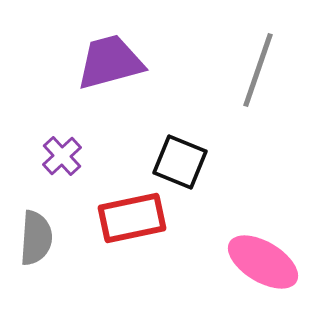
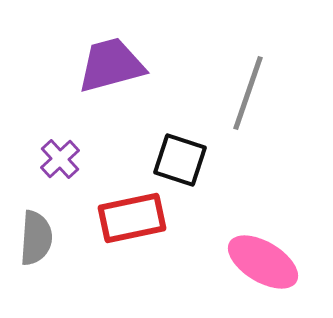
purple trapezoid: moved 1 px right, 3 px down
gray line: moved 10 px left, 23 px down
purple cross: moved 2 px left, 3 px down
black square: moved 2 px up; rotated 4 degrees counterclockwise
